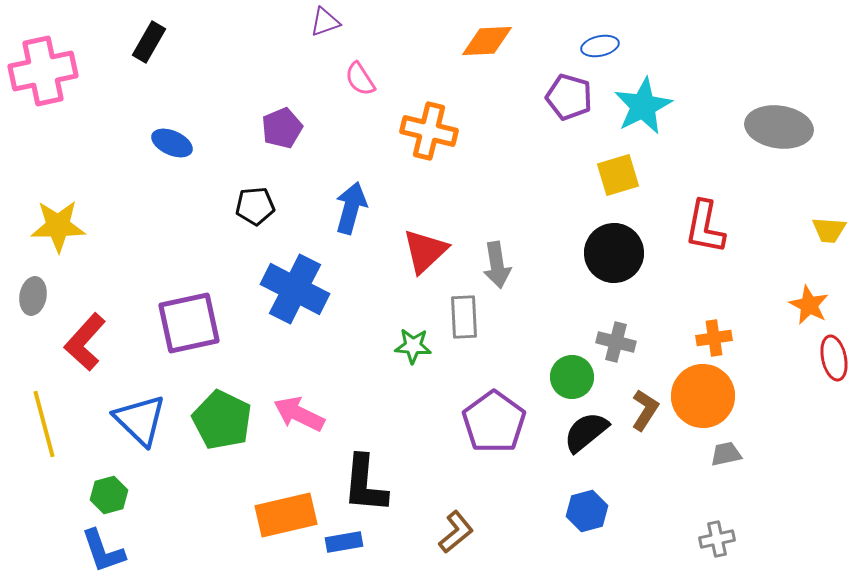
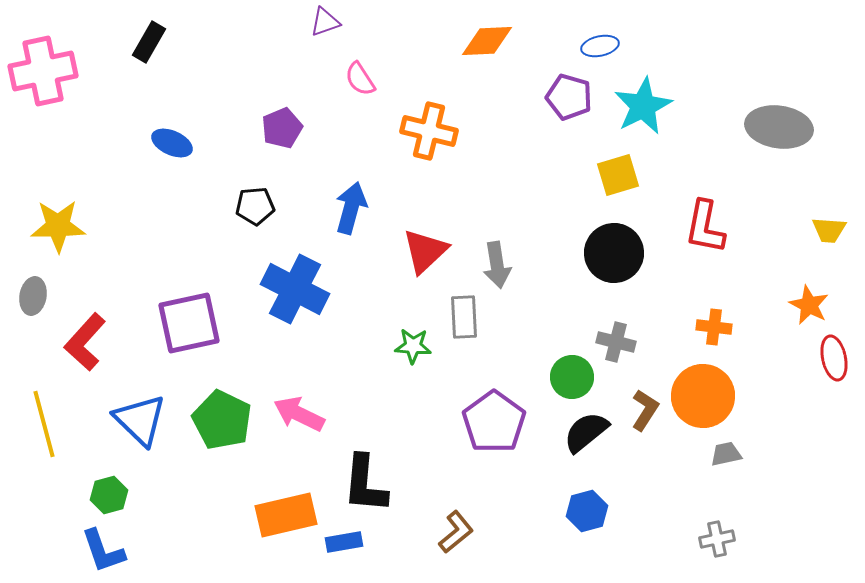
orange cross at (714, 338): moved 11 px up; rotated 16 degrees clockwise
